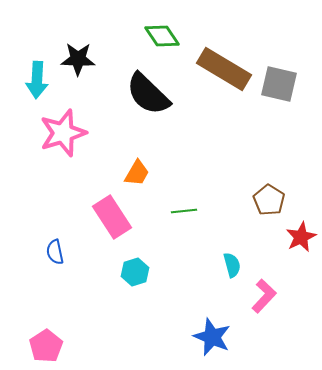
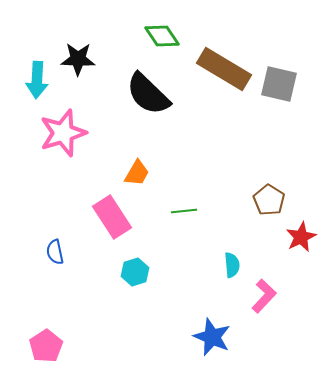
cyan semicircle: rotated 10 degrees clockwise
